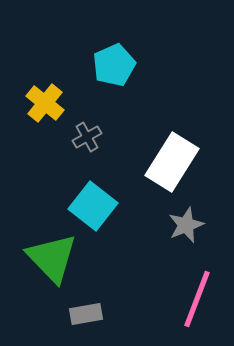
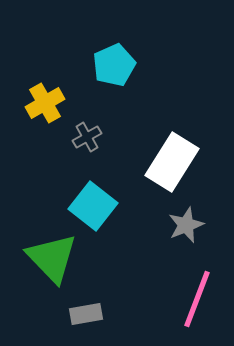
yellow cross: rotated 21 degrees clockwise
